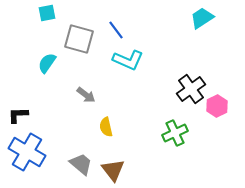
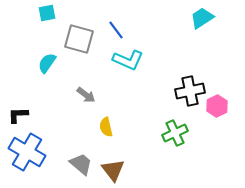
black cross: moved 1 px left, 2 px down; rotated 24 degrees clockwise
